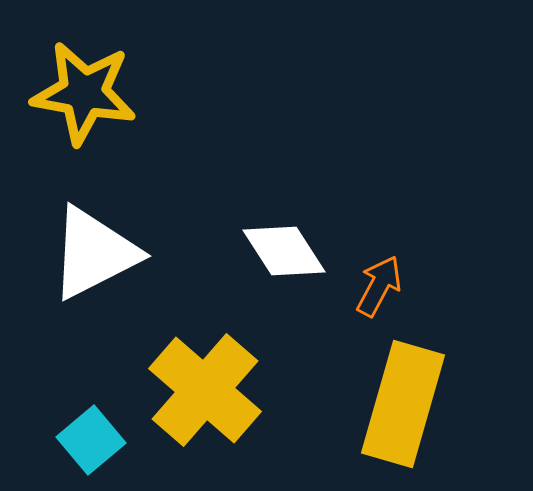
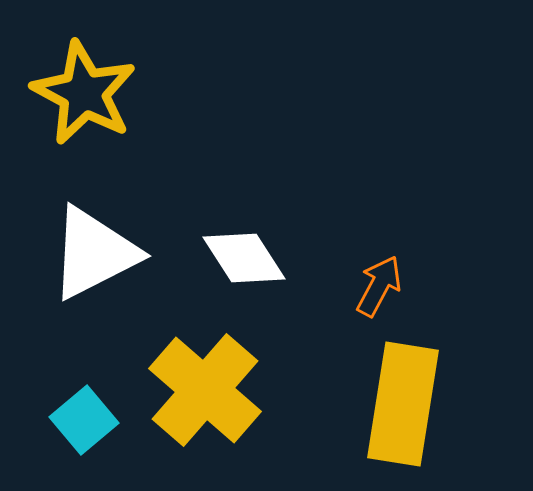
yellow star: rotated 18 degrees clockwise
white diamond: moved 40 px left, 7 px down
yellow rectangle: rotated 7 degrees counterclockwise
cyan square: moved 7 px left, 20 px up
